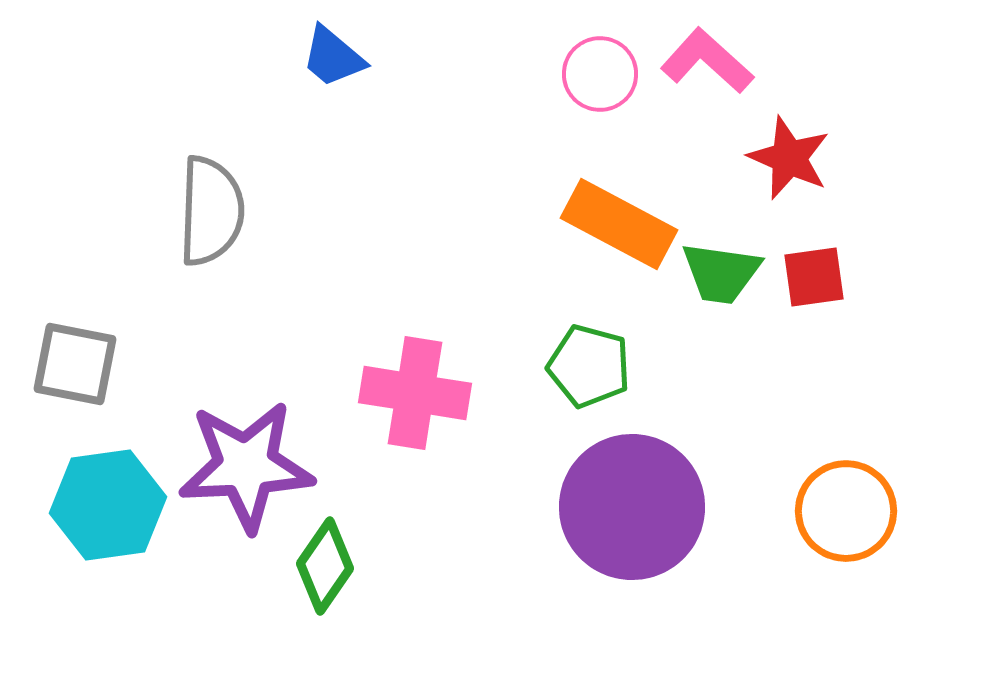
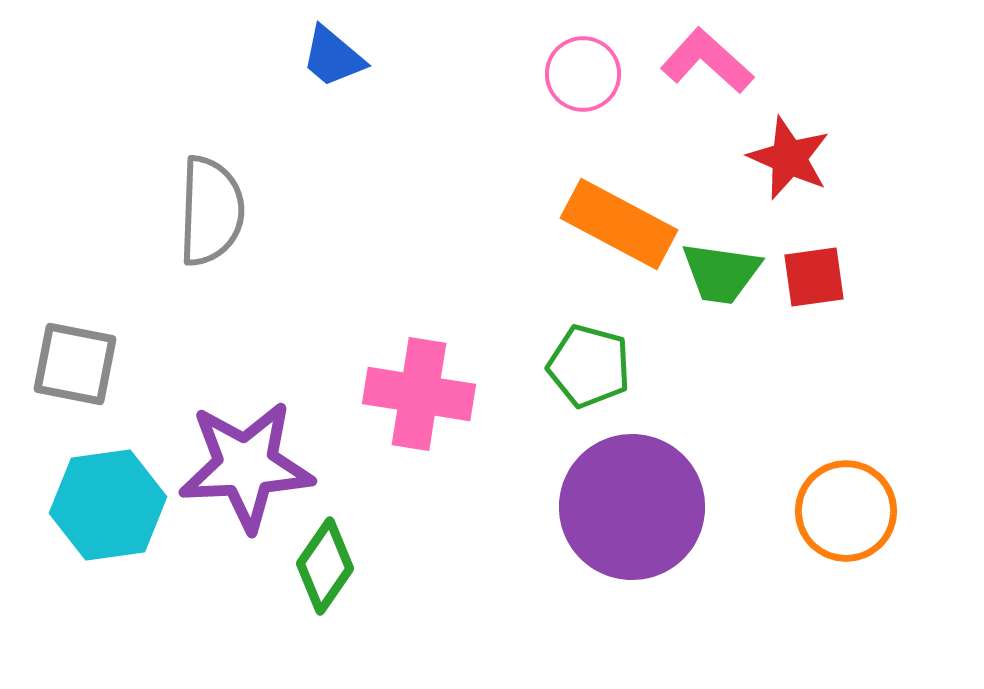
pink circle: moved 17 px left
pink cross: moved 4 px right, 1 px down
